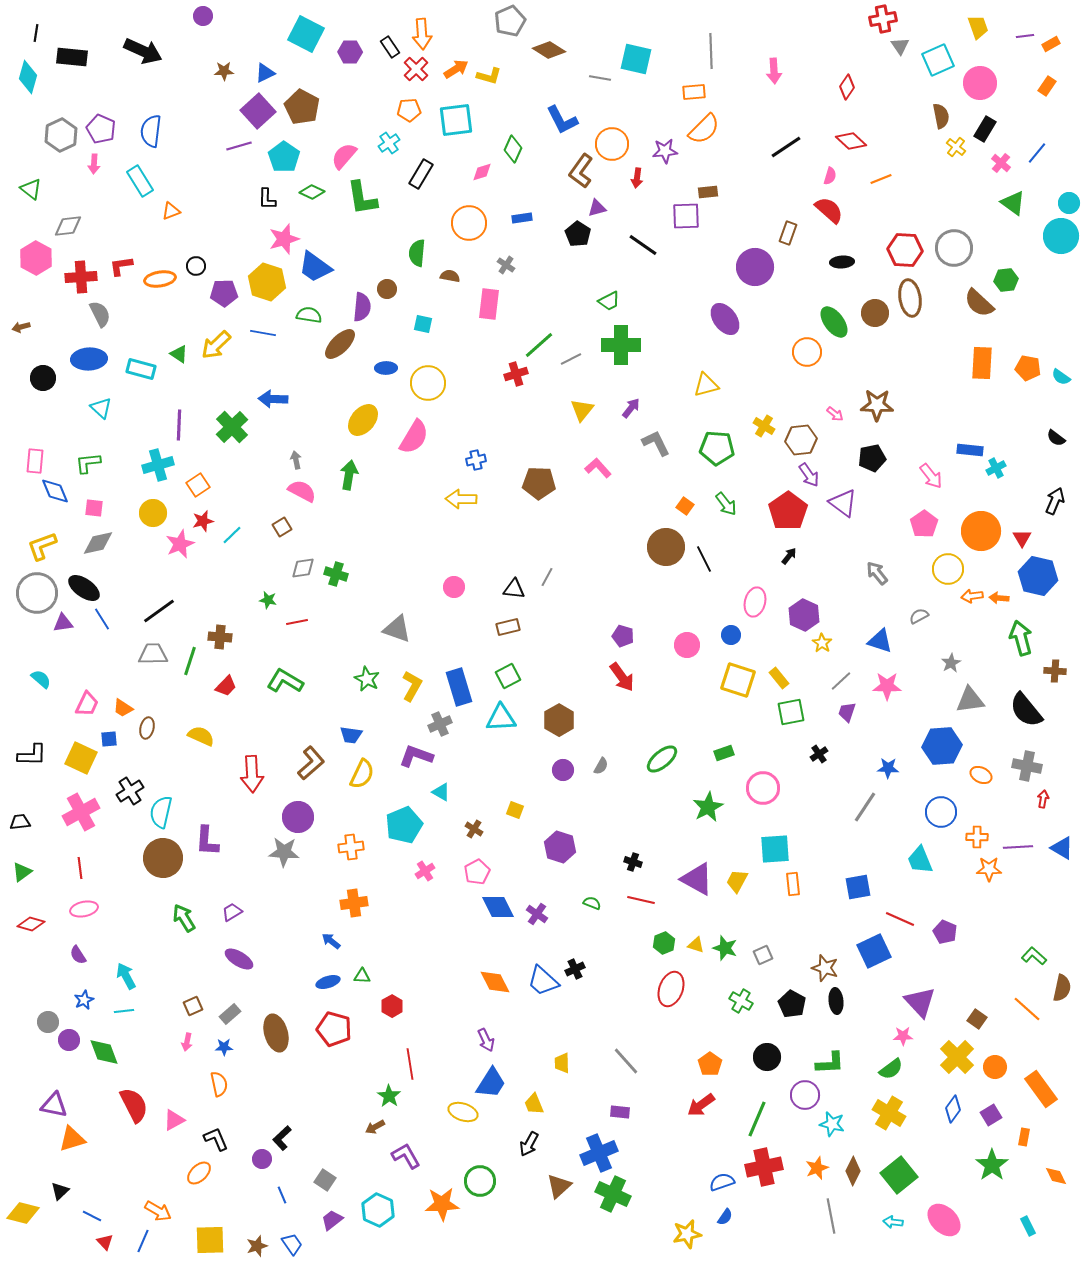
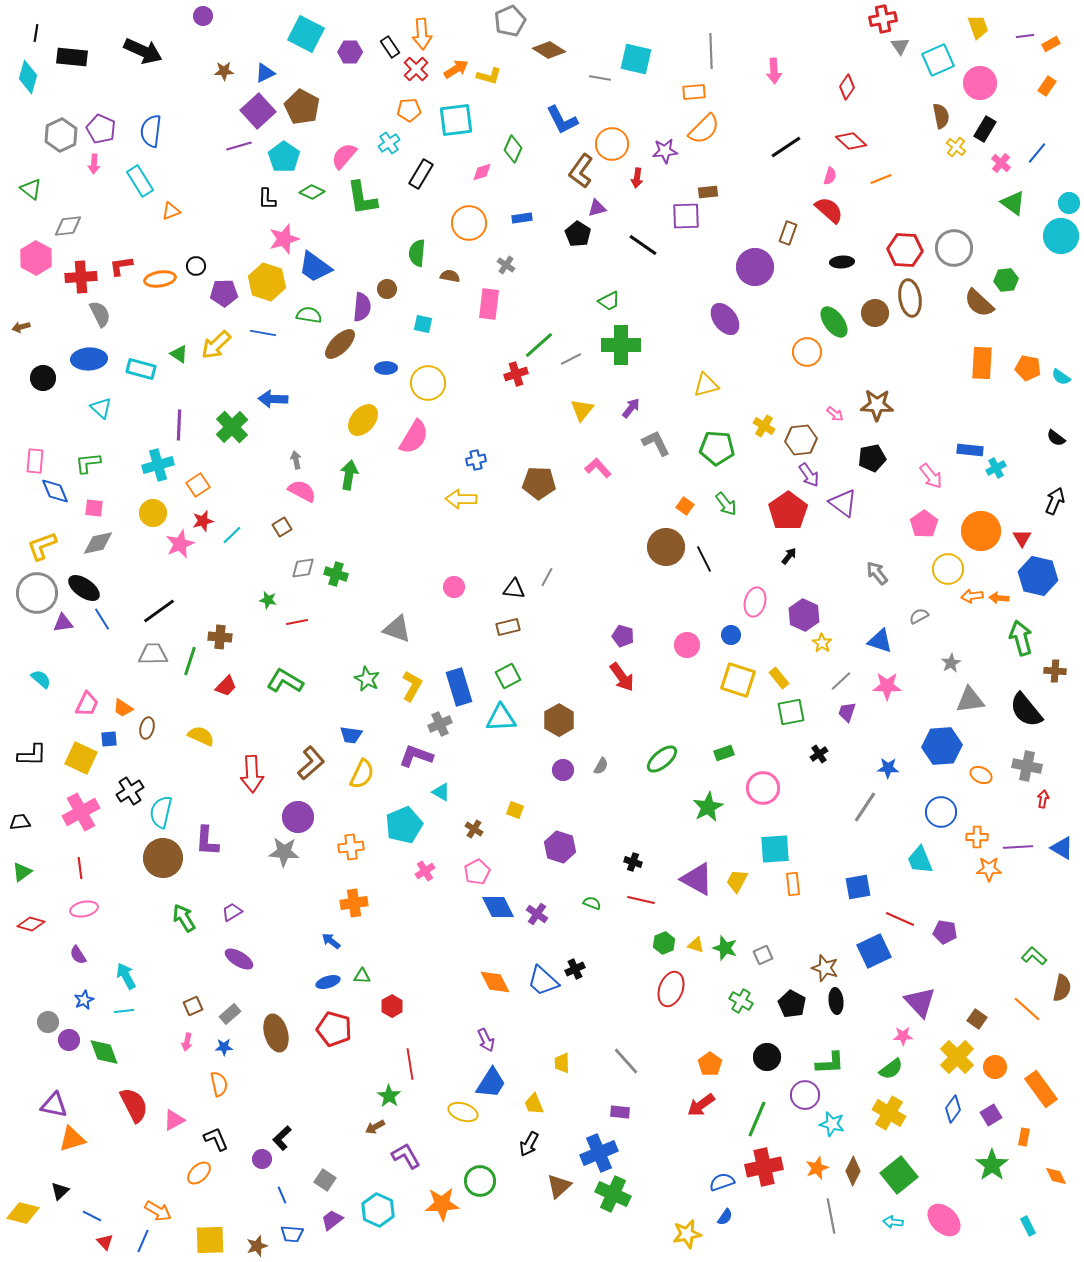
purple pentagon at (945, 932): rotated 15 degrees counterclockwise
blue trapezoid at (292, 1244): moved 10 px up; rotated 130 degrees clockwise
